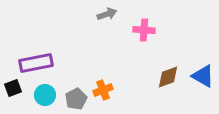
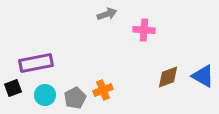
gray pentagon: moved 1 px left, 1 px up
